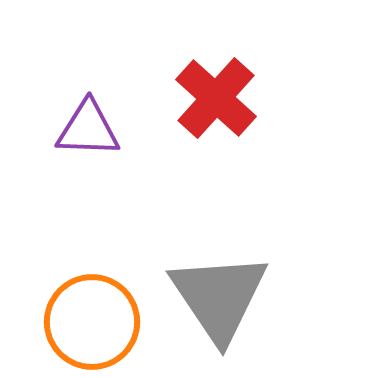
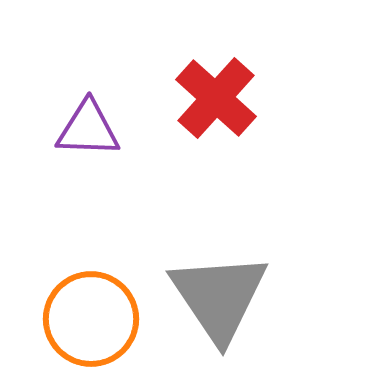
orange circle: moved 1 px left, 3 px up
